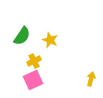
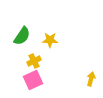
yellow star: rotated 21 degrees counterclockwise
